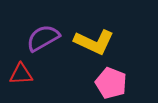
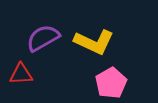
pink pentagon: rotated 20 degrees clockwise
